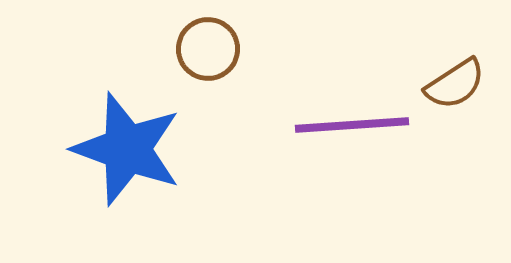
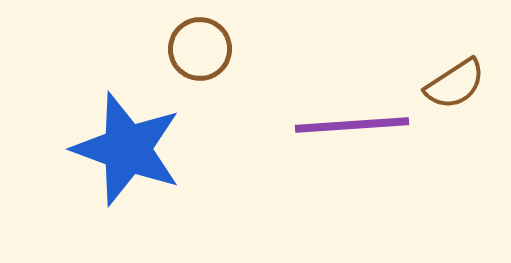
brown circle: moved 8 px left
